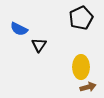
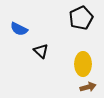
black triangle: moved 2 px right, 6 px down; rotated 21 degrees counterclockwise
yellow ellipse: moved 2 px right, 3 px up
